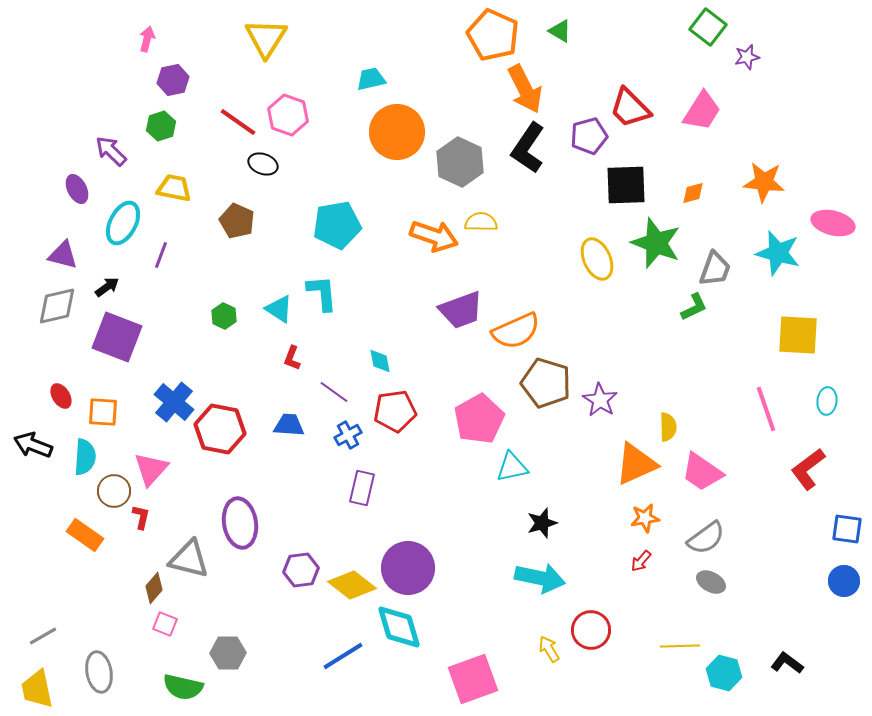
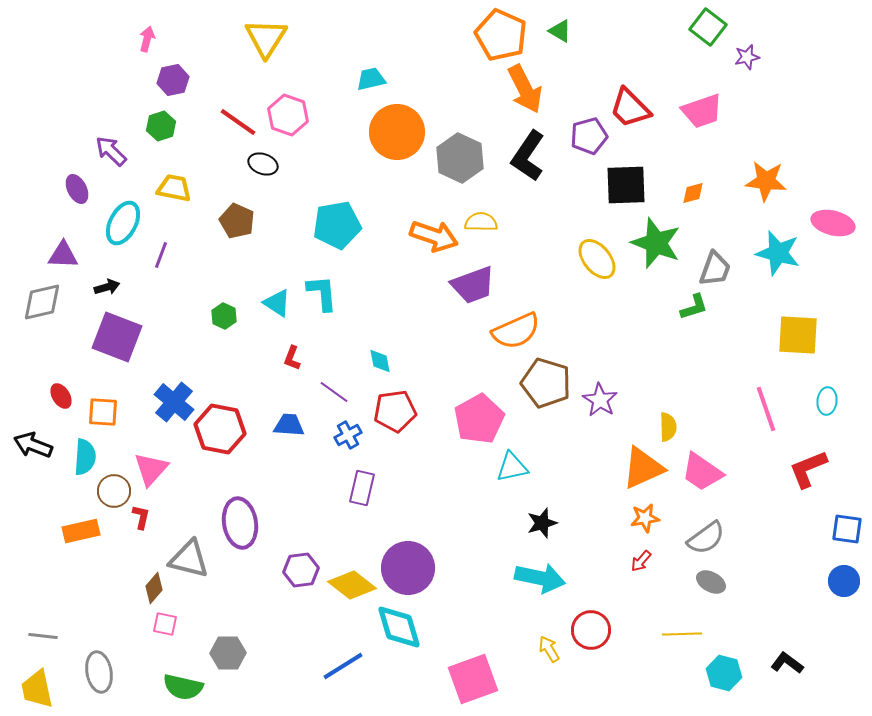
orange pentagon at (493, 35): moved 8 px right
pink trapezoid at (702, 111): rotated 39 degrees clockwise
black L-shape at (528, 148): moved 8 px down
gray hexagon at (460, 162): moved 4 px up
orange star at (764, 182): moved 2 px right, 1 px up
purple triangle at (63, 255): rotated 12 degrees counterclockwise
yellow ellipse at (597, 259): rotated 15 degrees counterclockwise
black arrow at (107, 287): rotated 20 degrees clockwise
gray diamond at (57, 306): moved 15 px left, 4 px up
green L-shape at (694, 307): rotated 8 degrees clockwise
cyan triangle at (279, 309): moved 2 px left, 6 px up
purple trapezoid at (461, 310): moved 12 px right, 25 px up
orange triangle at (636, 464): moved 7 px right, 4 px down
red L-shape at (808, 469): rotated 15 degrees clockwise
orange rectangle at (85, 535): moved 4 px left, 4 px up; rotated 48 degrees counterclockwise
pink square at (165, 624): rotated 10 degrees counterclockwise
gray line at (43, 636): rotated 36 degrees clockwise
yellow line at (680, 646): moved 2 px right, 12 px up
blue line at (343, 656): moved 10 px down
